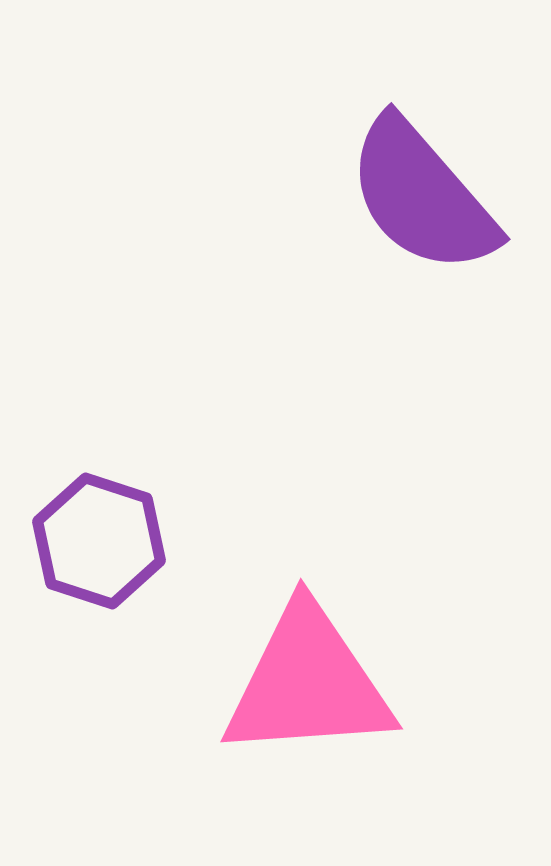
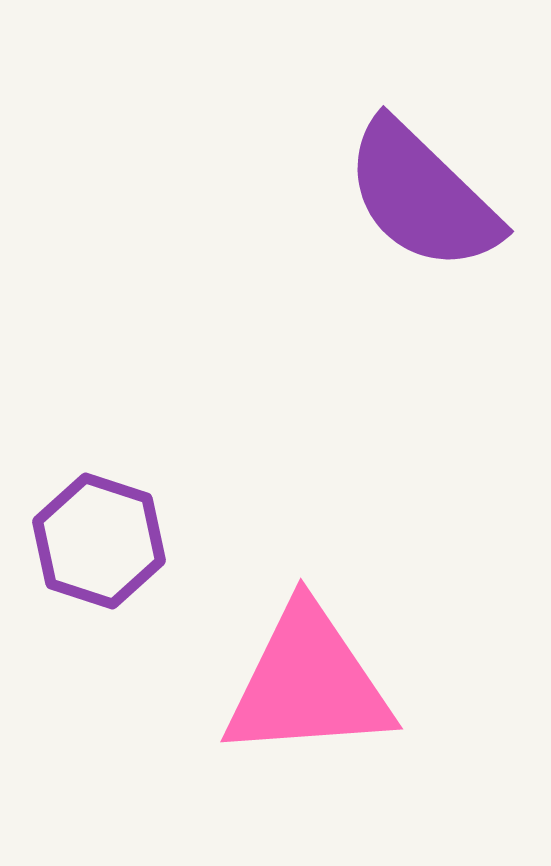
purple semicircle: rotated 5 degrees counterclockwise
